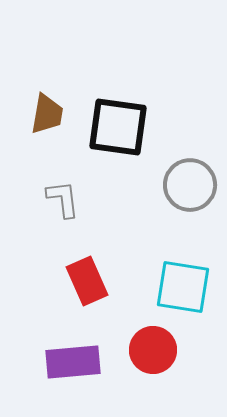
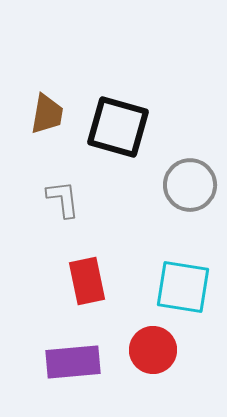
black square: rotated 8 degrees clockwise
red rectangle: rotated 12 degrees clockwise
